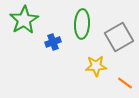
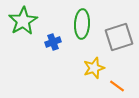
green star: moved 1 px left, 1 px down
gray square: rotated 12 degrees clockwise
yellow star: moved 2 px left, 2 px down; rotated 15 degrees counterclockwise
orange line: moved 8 px left, 3 px down
